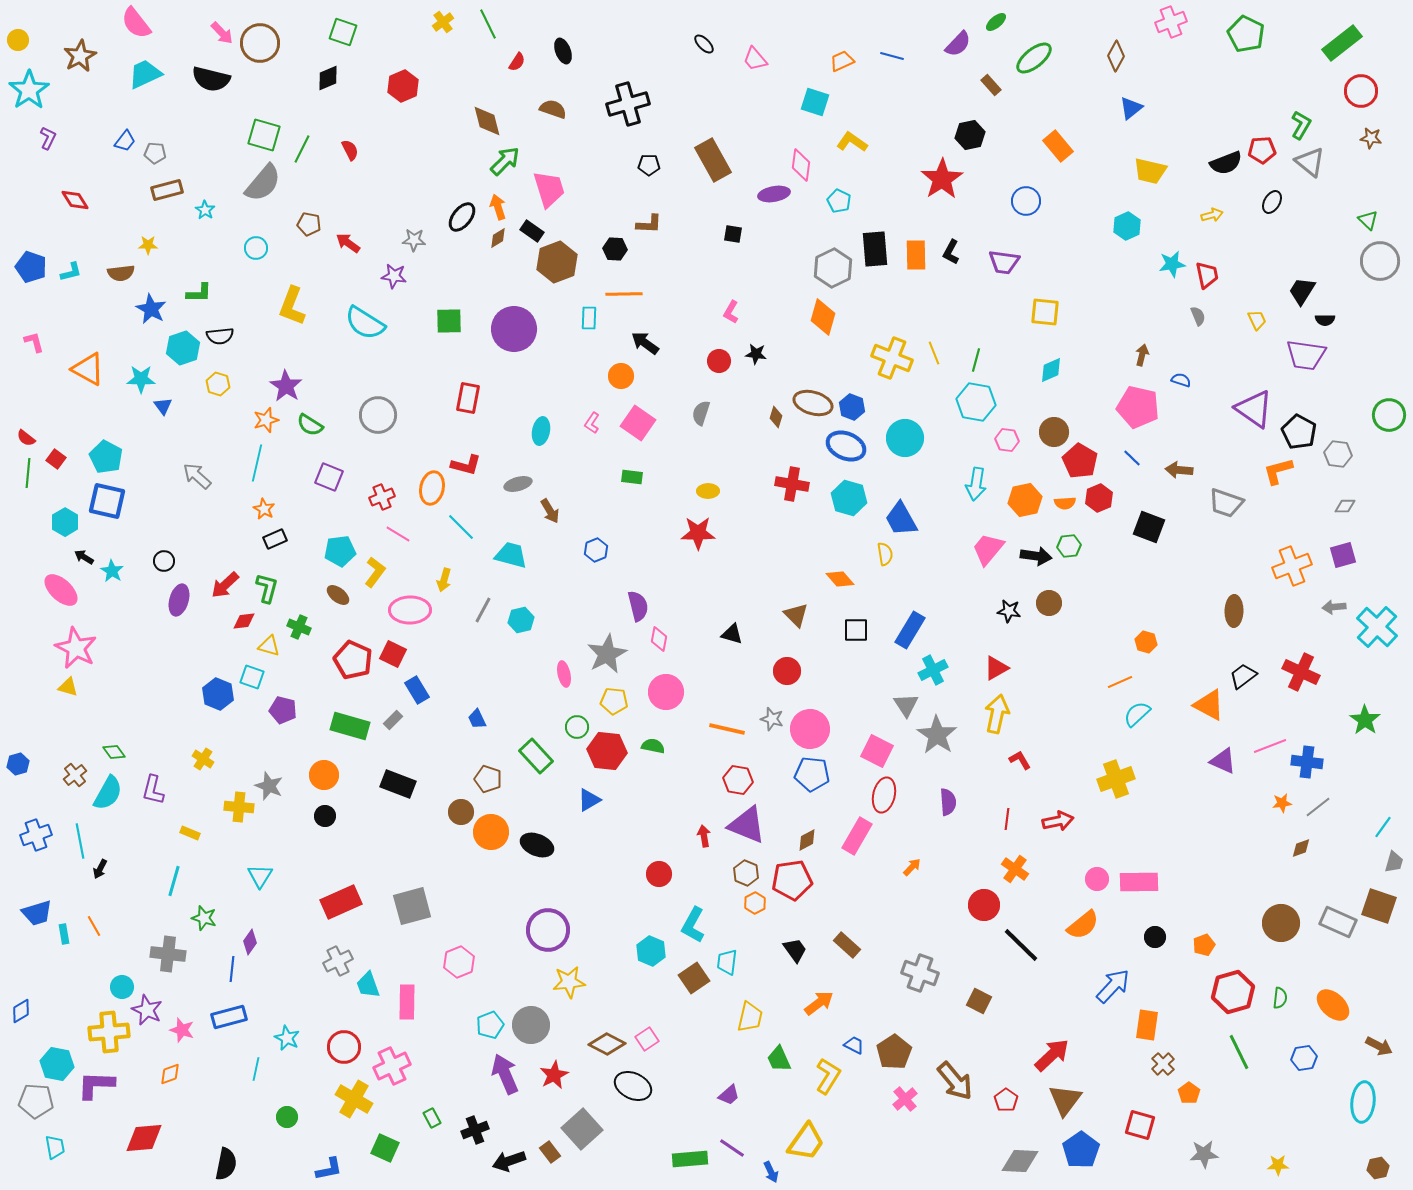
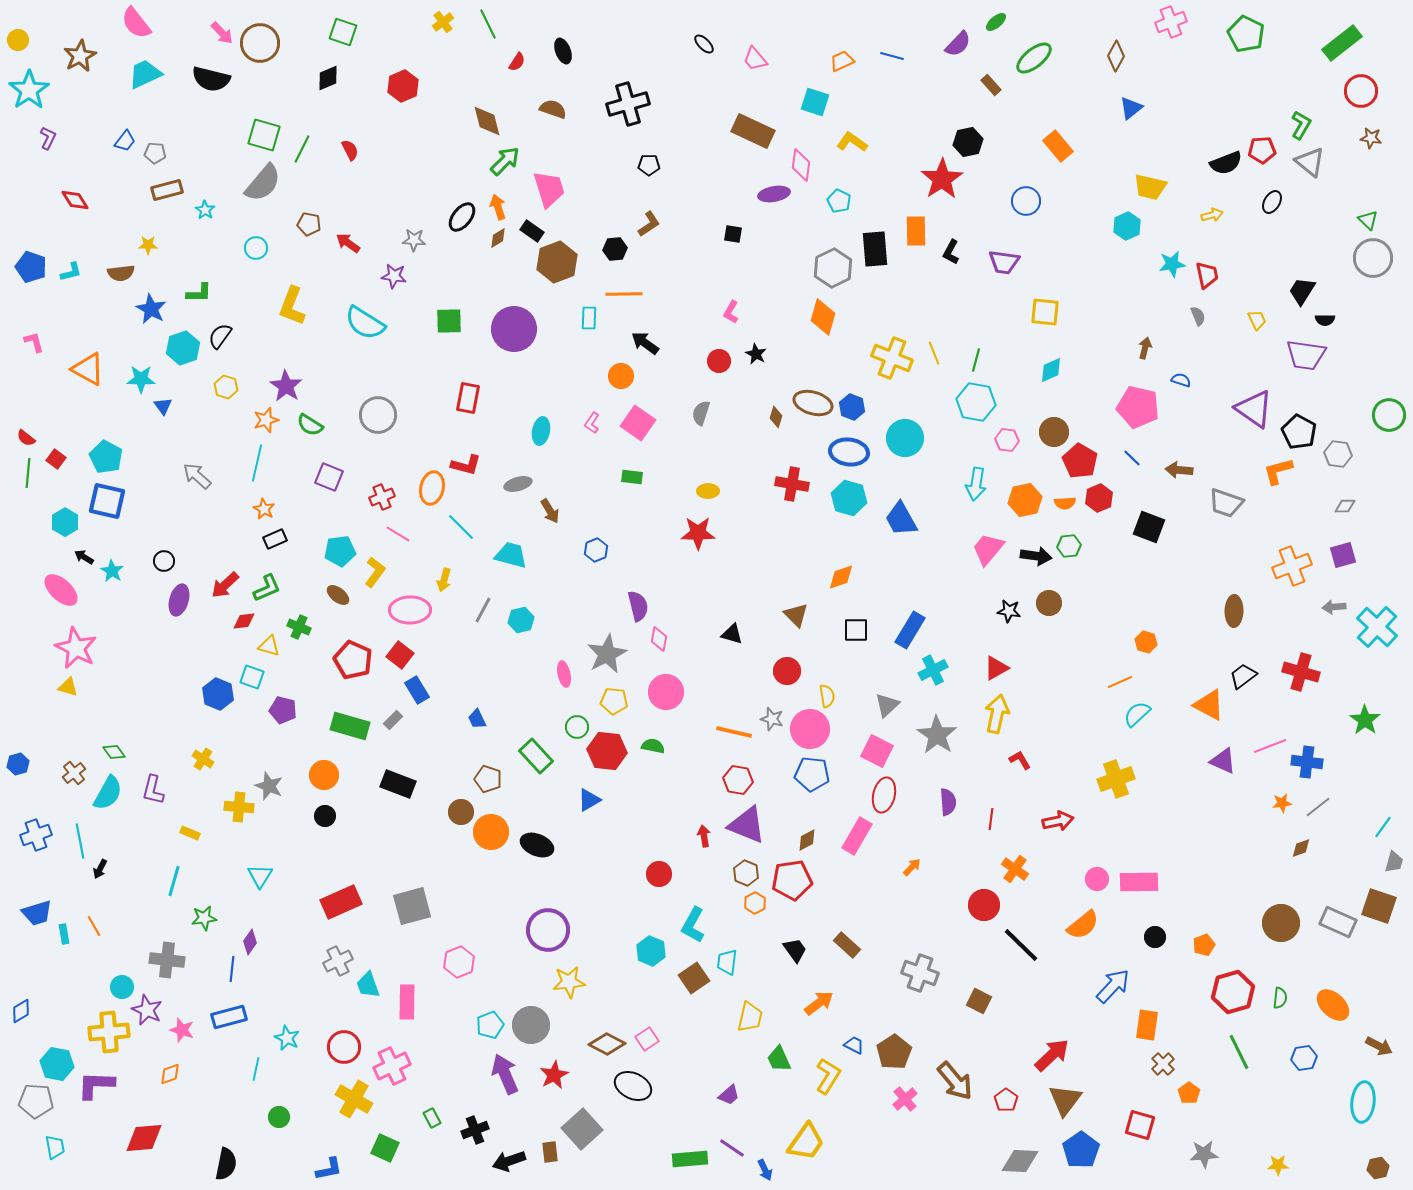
black hexagon at (970, 135): moved 2 px left, 7 px down
brown rectangle at (713, 160): moved 40 px right, 29 px up; rotated 36 degrees counterclockwise
yellow trapezoid at (1150, 171): moved 16 px down
brown L-shape at (649, 224): rotated 36 degrees counterclockwise
black hexagon at (615, 249): rotated 10 degrees counterclockwise
orange rectangle at (916, 255): moved 24 px up
gray circle at (1380, 261): moved 7 px left, 3 px up
black semicircle at (220, 336): rotated 132 degrees clockwise
black star at (756, 354): rotated 20 degrees clockwise
brown arrow at (1142, 355): moved 3 px right, 7 px up
yellow hexagon at (218, 384): moved 8 px right, 3 px down
blue ellipse at (846, 446): moved 3 px right, 6 px down; rotated 15 degrees counterclockwise
yellow semicircle at (885, 554): moved 58 px left, 142 px down
orange diamond at (840, 579): moved 1 px right, 2 px up; rotated 68 degrees counterclockwise
green L-shape at (267, 588): rotated 52 degrees clockwise
red square at (393, 654): moved 7 px right, 1 px down; rotated 12 degrees clockwise
red cross at (1301, 672): rotated 9 degrees counterclockwise
gray triangle at (906, 705): moved 19 px left; rotated 20 degrees clockwise
orange line at (727, 729): moved 7 px right, 3 px down
brown cross at (75, 775): moved 1 px left, 2 px up
red line at (1007, 819): moved 16 px left
green star at (204, 918): rotated 25 degrees counterclockwise
gray cross at (168, 954): moved 1 px left, 6 px down
green circle at (287, 1117): moved 8 px left
brown rectangle at (550, 1152): rotated 30 degrees clockwise
blue arrow at (771, 1172): moved 6 px left, 2 px up
